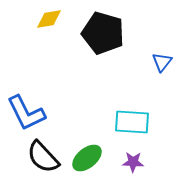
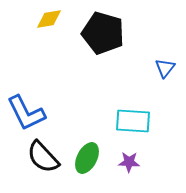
blue triangle: moved 3 px right, 6 px down
cyan rectangle: moved 1 px right, 1 px up
green ellipse: rotated 24 degrees counterclockwise
purple star: moved 4 px left
